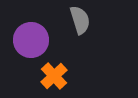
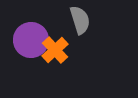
orange cross: moved 1 px right, 26 px up
